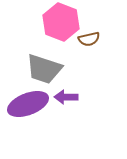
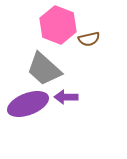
pink hexagon: moved 3 px left, 3 px down
gray trapezoid: rotated 24 degrees clockwise
